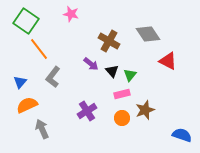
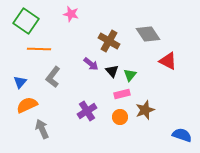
orange line: rotated 50 degrees counterclockwise
orange circle: moved 2 px left, 1 px up
